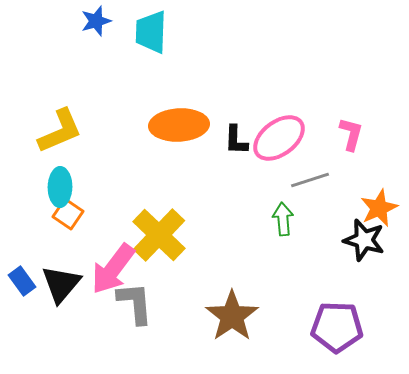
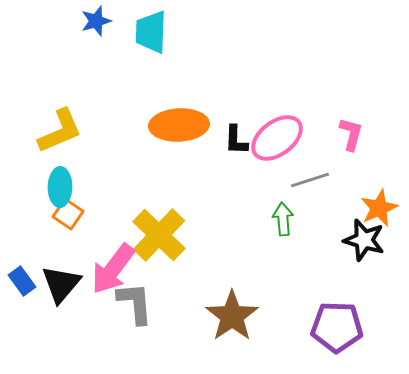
pink ellipse: moved 2 px left
